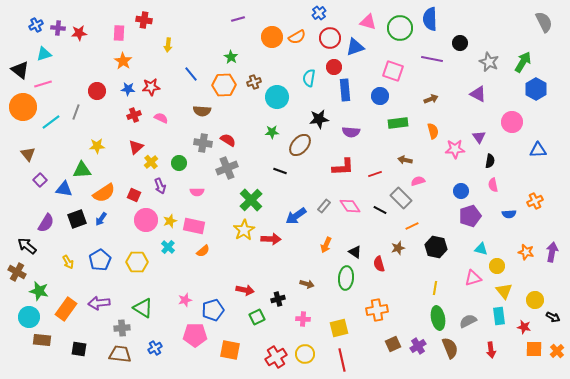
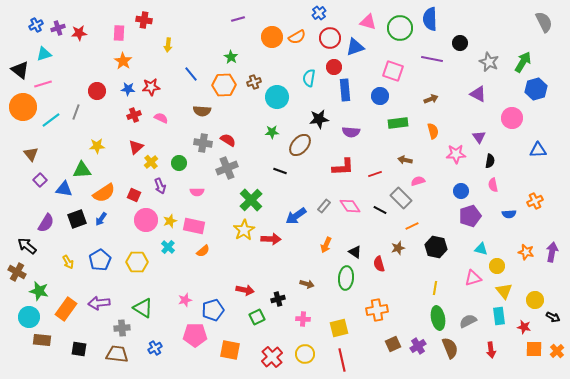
purple cross at (58, 28): rotated 24 degrees counterclockwise
blue hexagon at (536, 89): rotated 15 degrees clockwise
cyan line at (51, 122): moved 2 px up
pink circle at (512, 122): moved 4 px up
pink star at (455, 149): moved 1 px right, 5 px down
brown triangle at (28, 154): moved 3 px right
brown trapezoid at (120, 354): moved 3 px left
red cross at (276, 357): moved 4 px left; rotated 10 degrees counterclockwise
